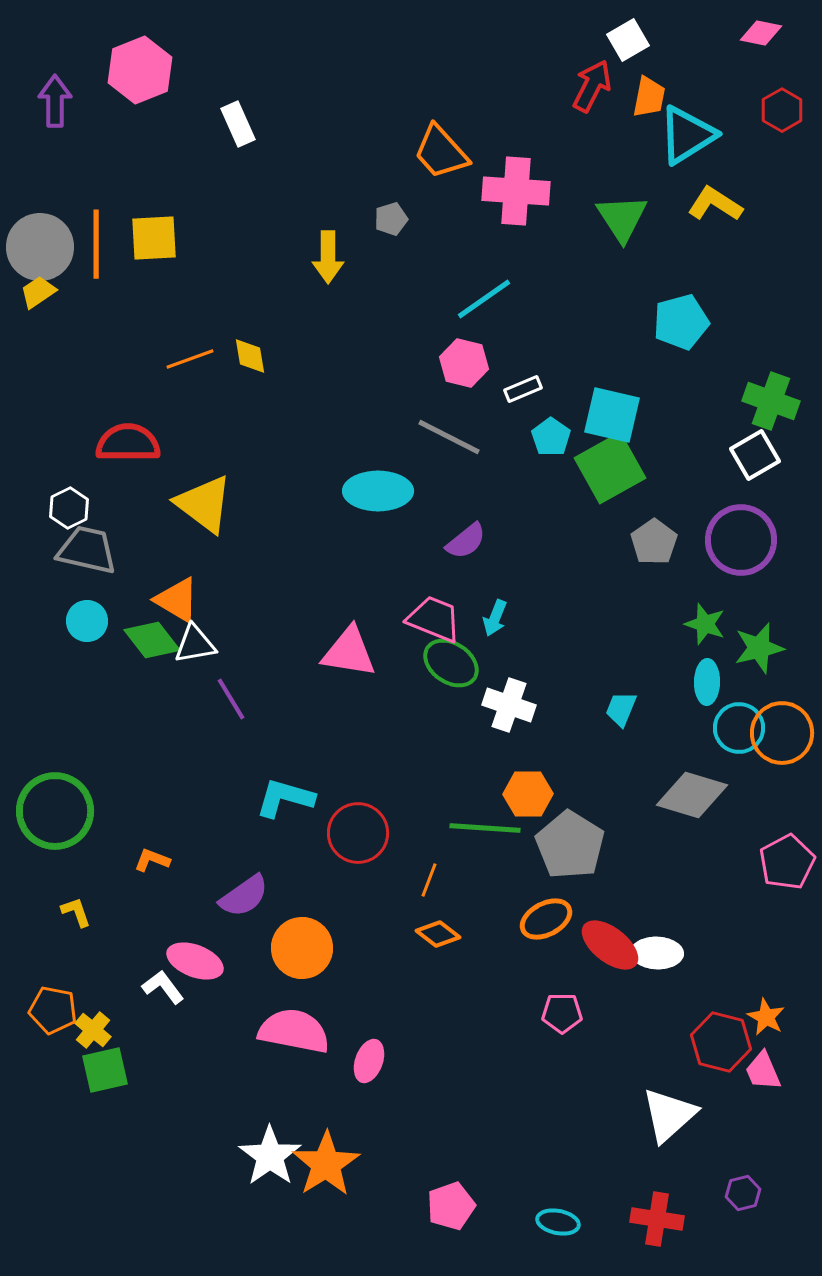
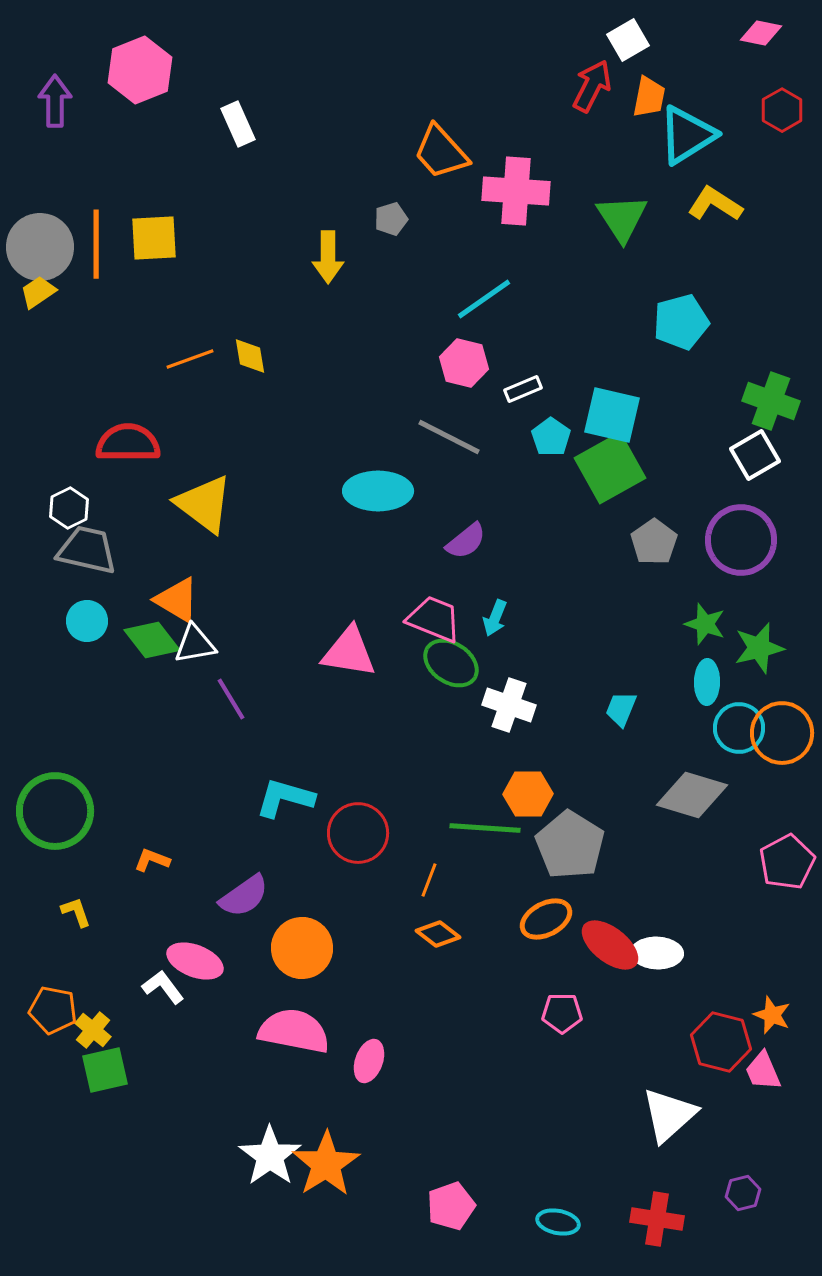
orange star at (766, 1017): moved 6 px right, 2 px up; rotated 6 degrees counterclockwise
